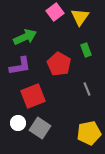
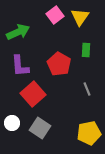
pink square: moved 3 px down
green arrow: moved 7 px left, 5 px up
green rectangle: rotated 24 degrees clockwise
purple L-shape: rotated 95 degrees clockwise
red square: moved 2 px up; rotated 20 degrees counterclockwise
white circle: moved 6 px left
